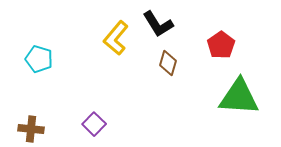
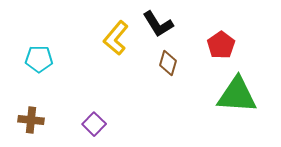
cyan pentagon: rotated 16 degrees counterclockwise
green triangle: moved 2 px left, 2 px up
brown cross: moved 9 px up
